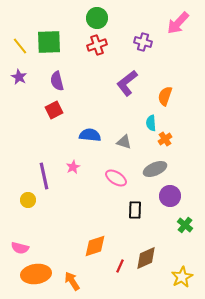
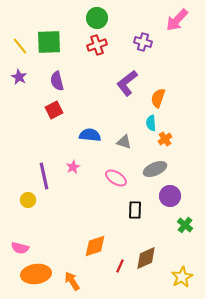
pink arrow: moved 1 px left, 3 px up
orange semicircle: moved 7 px left, 2 px down
